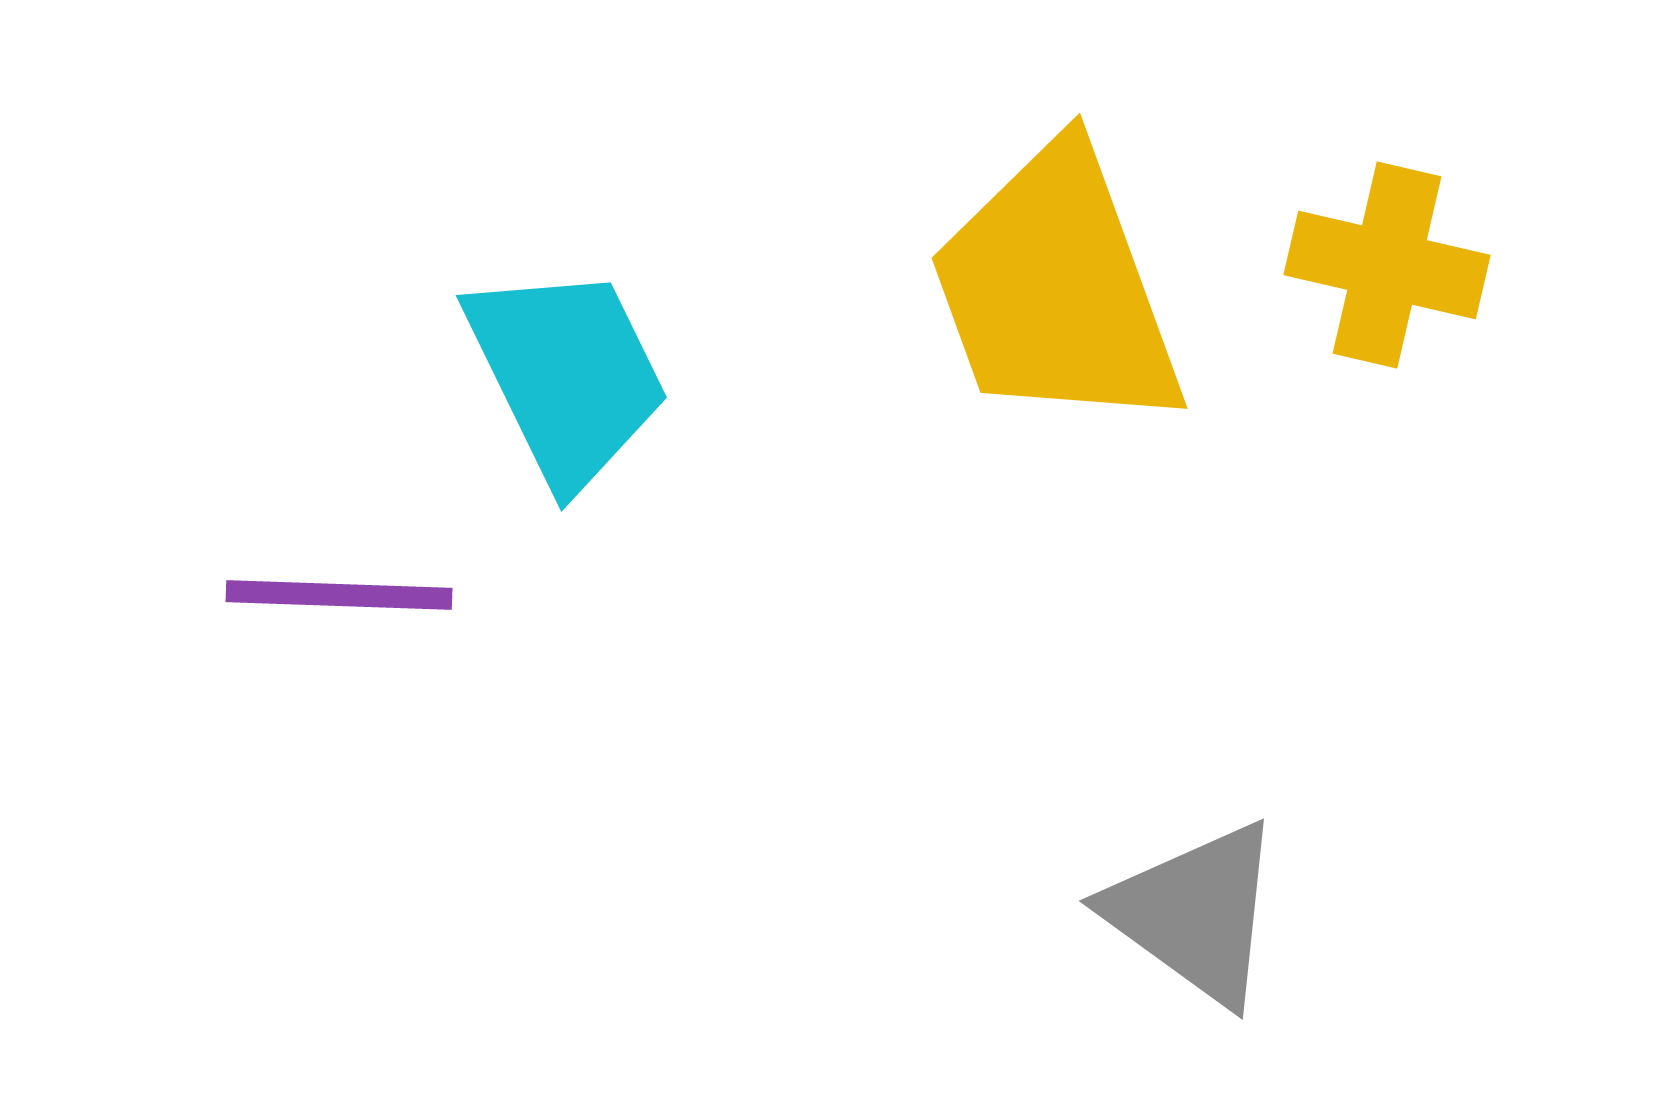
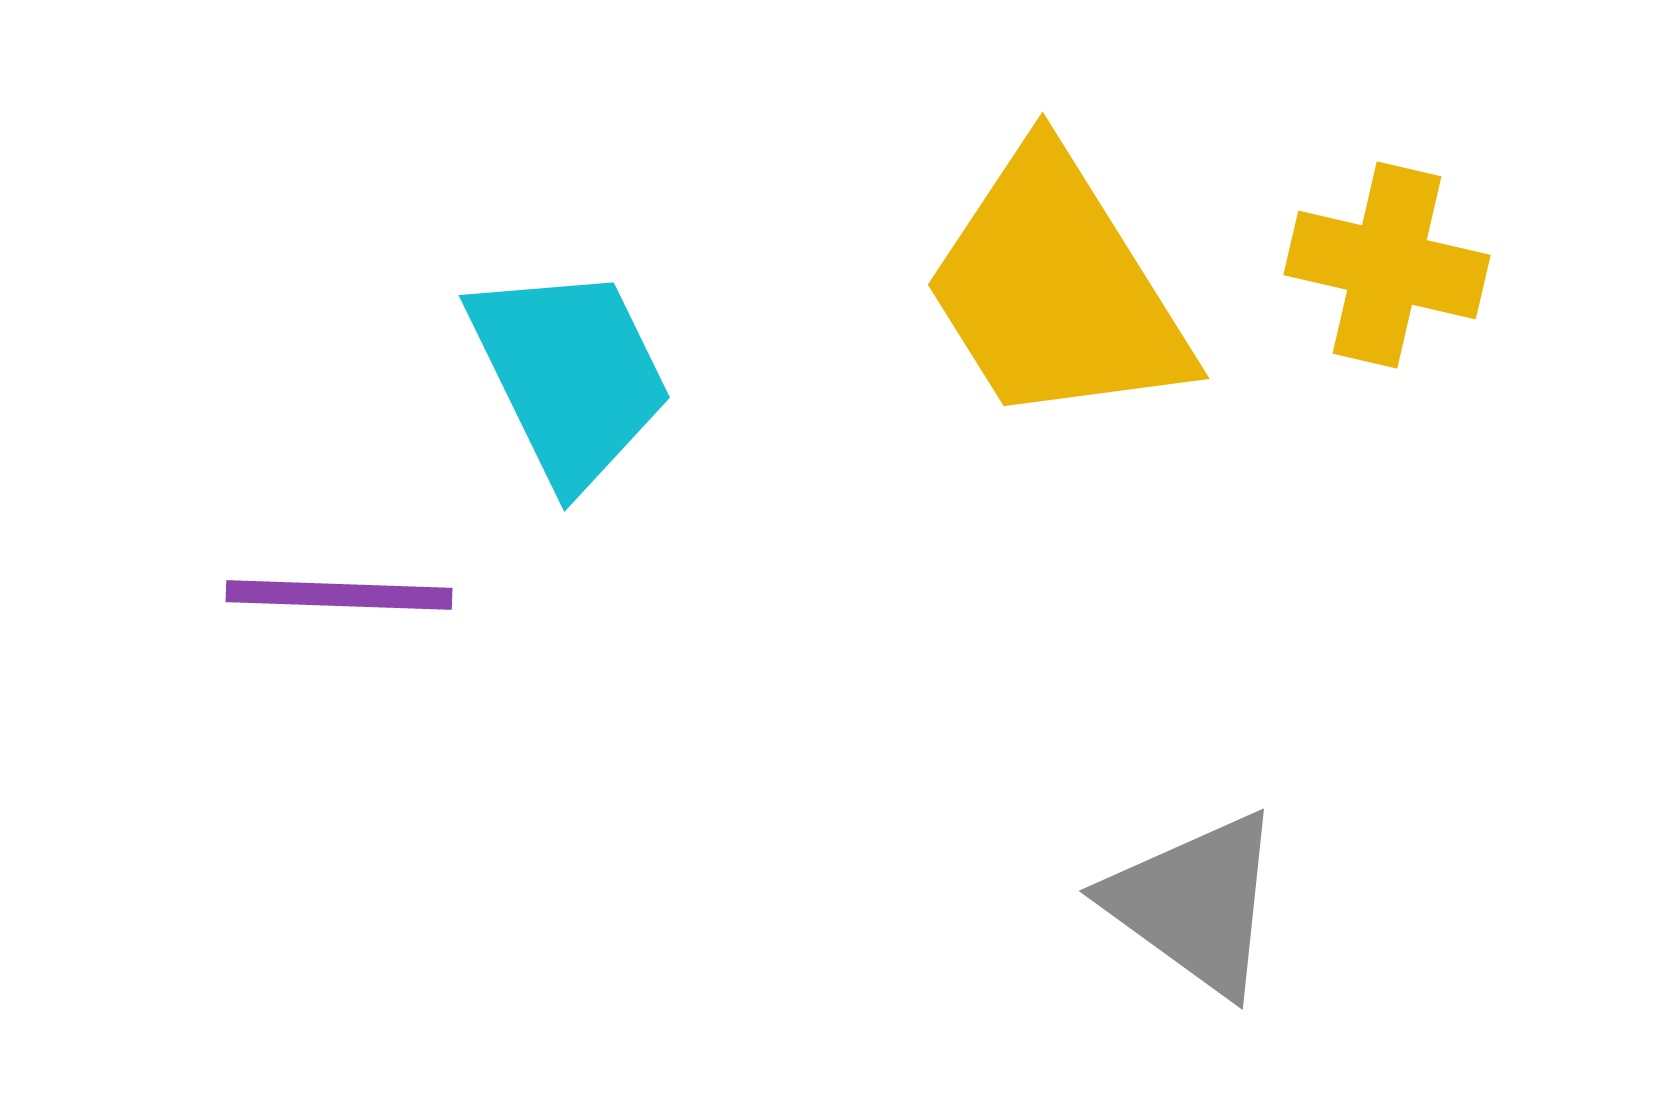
yellow trapezoid: rotated 12 degrees counterclockwise
cyan trapezoid: moved 3 px right
gray triangle: moved 10 px up
